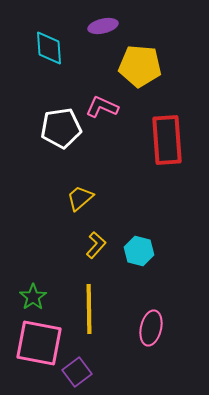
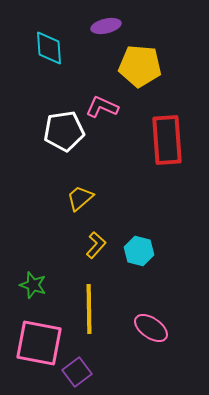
purple ellipse: moved 3 px right
white pentagon: moved 3 px right, 3 px down
green star: moved 12 px up; rotated 20 degrees counterclockwise
pink ellipse: rotated 68 degrees counterclockwise
